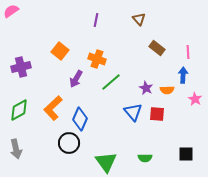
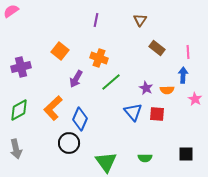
brown triangle: moved 1 px right, 1 px down; rotated 16 degrees clockwise
orange cross: moved 2 px right, 1 px up
